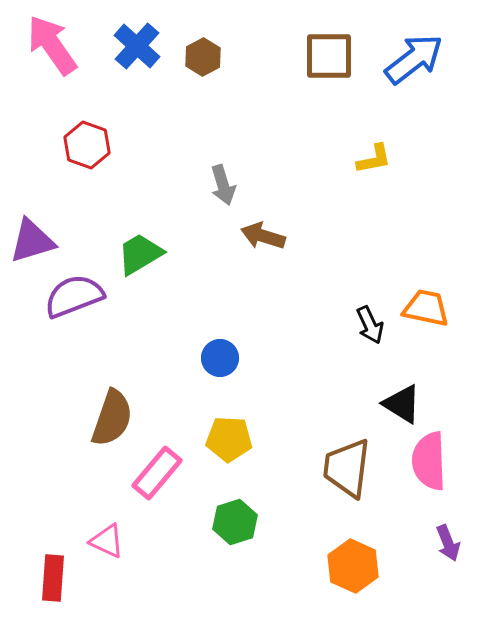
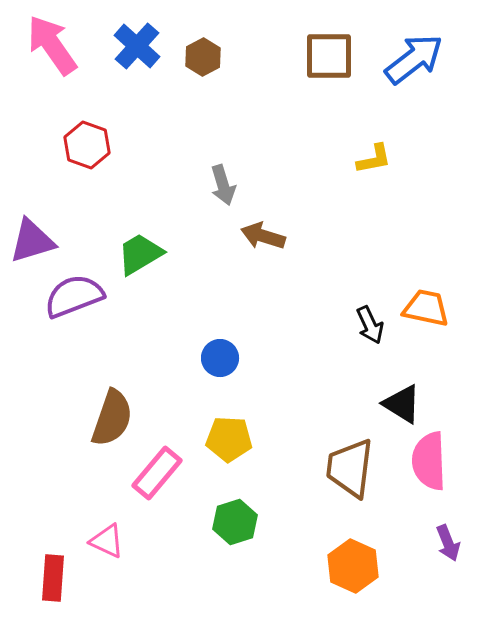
brown trapezoid: moved 3 px right
